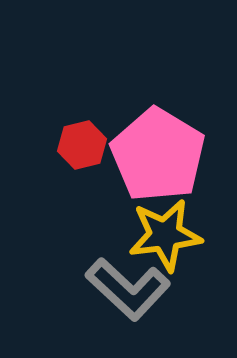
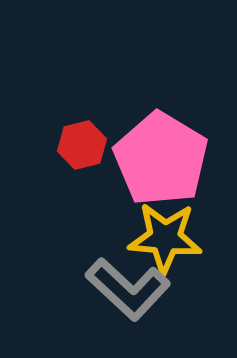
pink pentagon: moved 3 px right, 4 px down
yellow star: moved 3 px down; rotated 12 degrees clockwise
